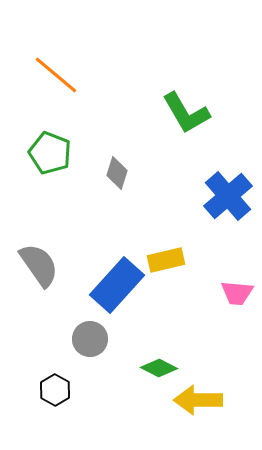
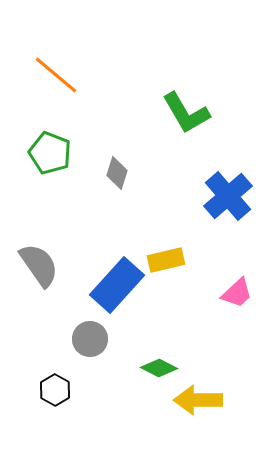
pink trapezoid: rotated 48 degrees counterclockwise
